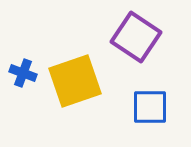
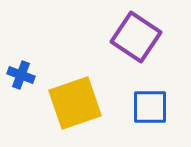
blue cross: moved 2 px left, 2 px down
yellow square: moved 22 px down
